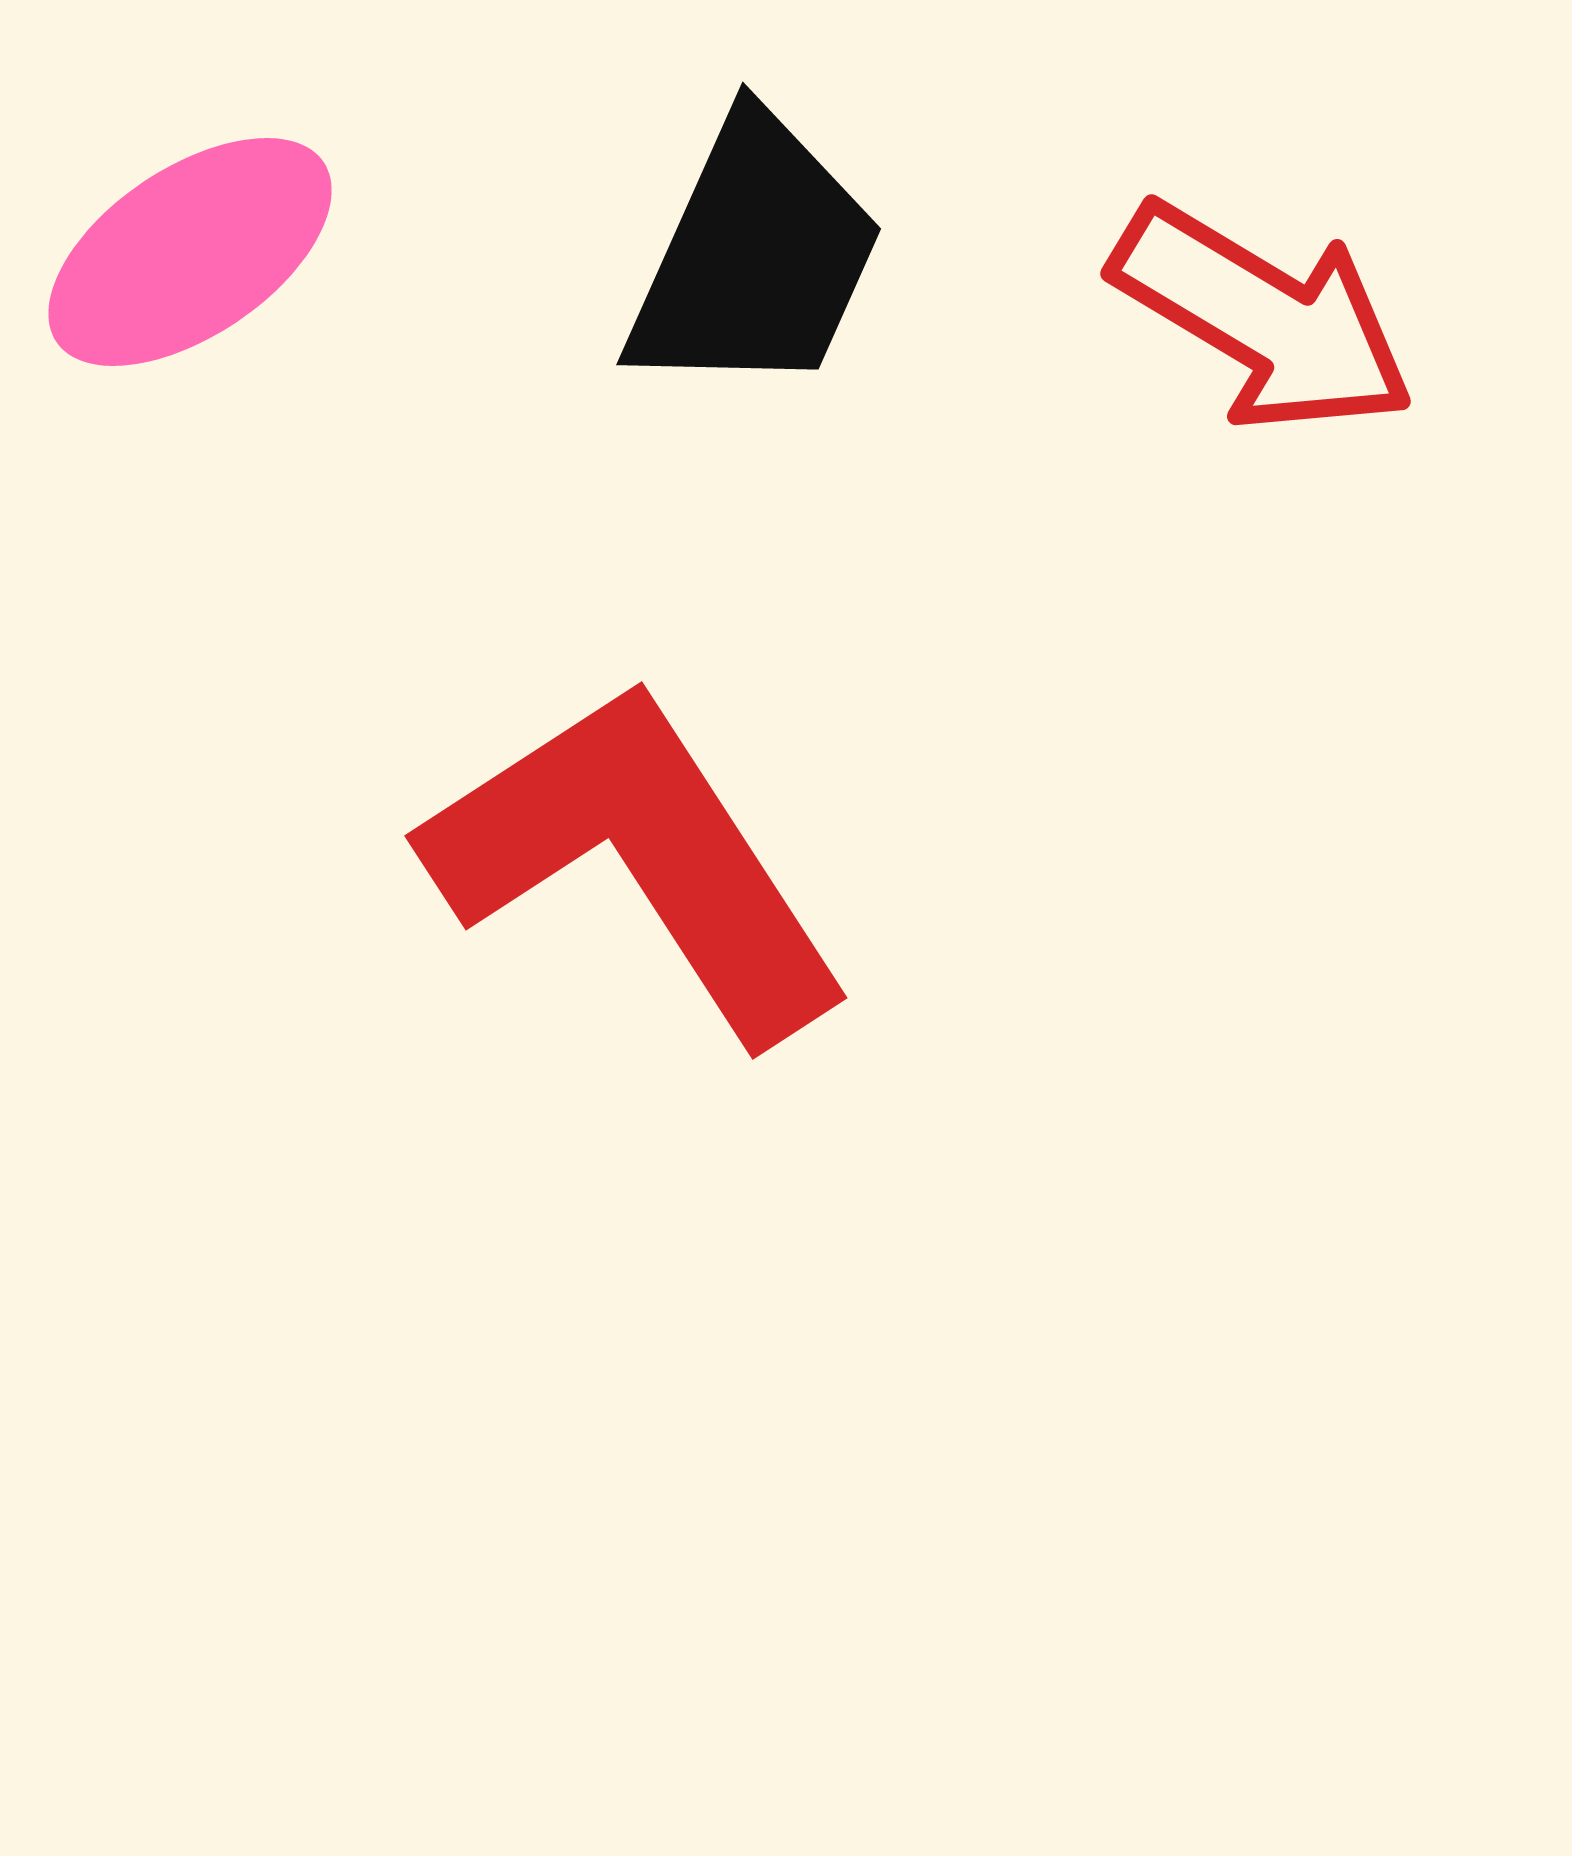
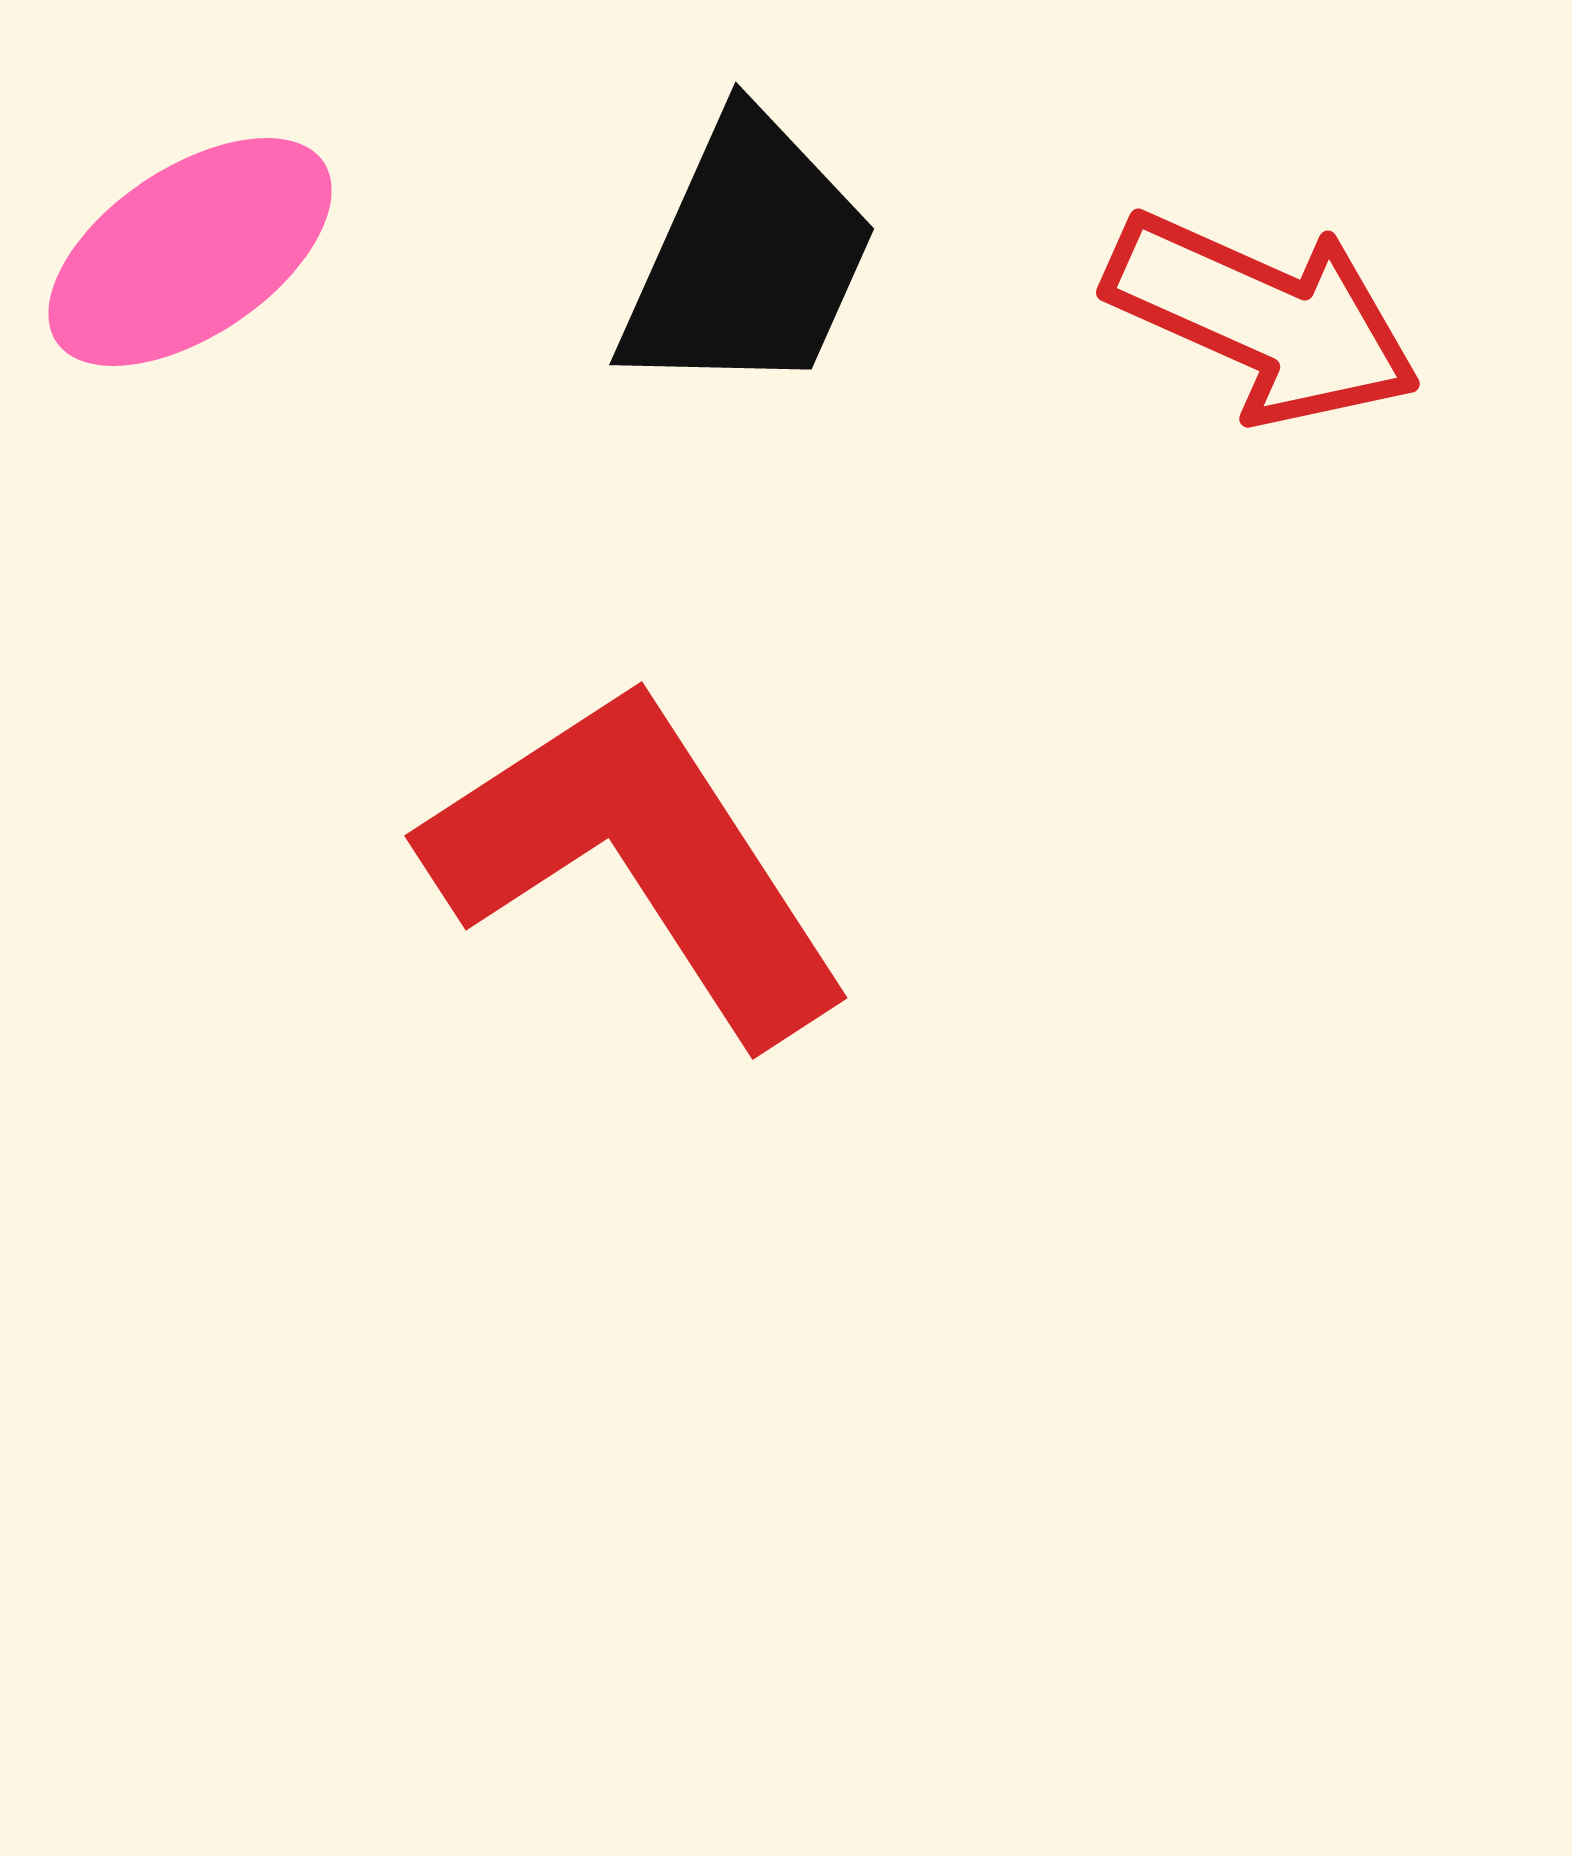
black trapezoid: moved 7 px left
red arrow: rotated 7 degrees counterclockwise
